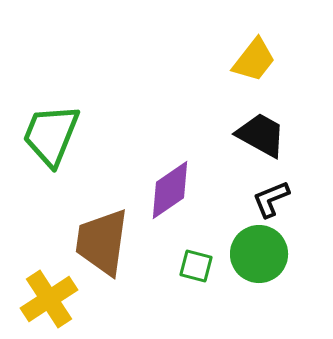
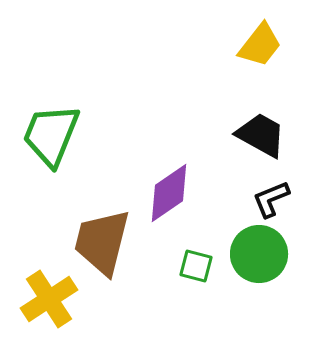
yellow trapezoid: moved 6 px right, 15 px up
purple diamond: moved 1 px left, 3 px down
brown trapezoid: rotated 6 degrees clockwise
